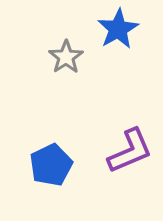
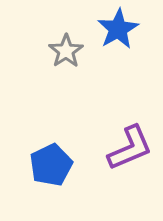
gray star: moved 6 px up
purple L-shape: moved 3 px up
